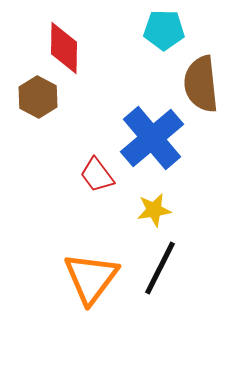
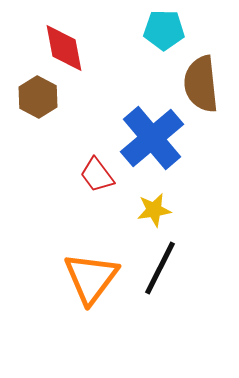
red diamond: rotated 12 degrees counterclockwise
